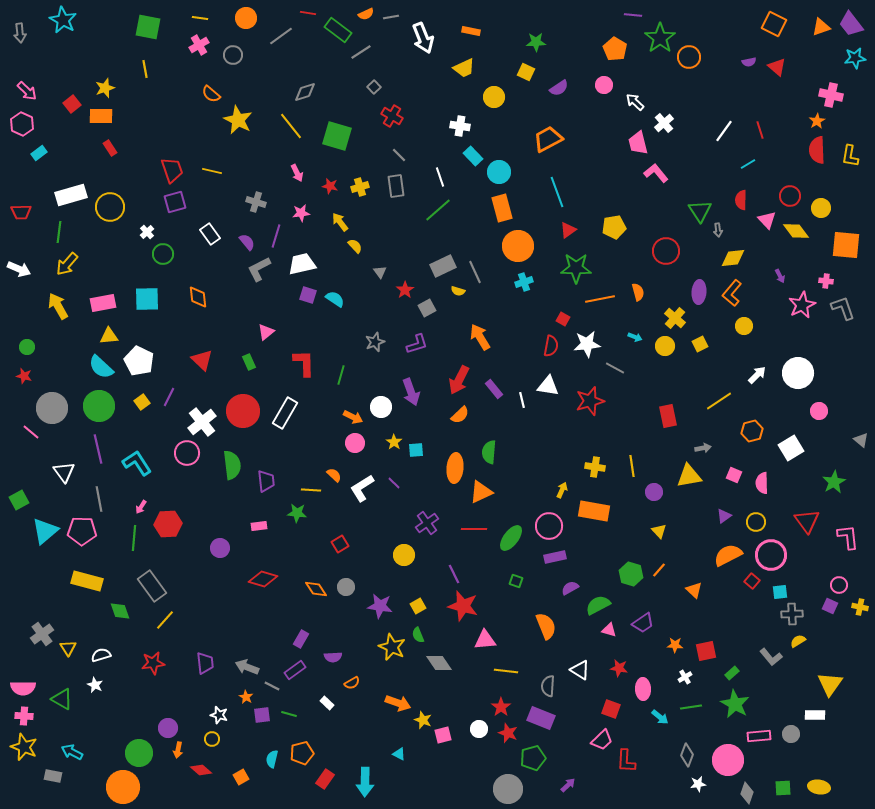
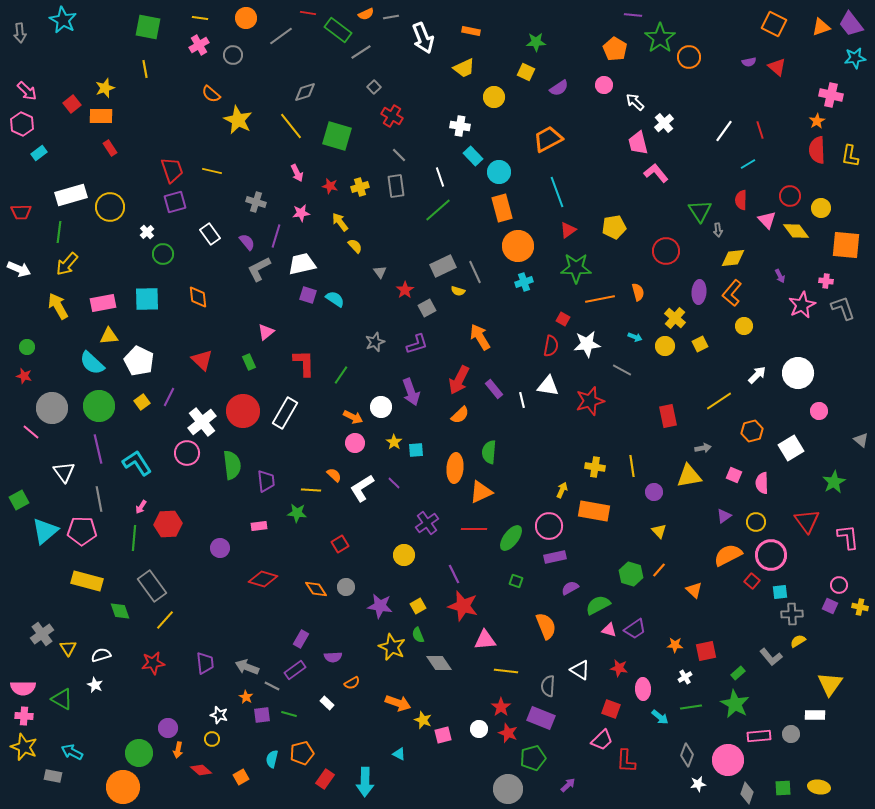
cyan semicircle at (101, 367): moved 9 px left, 4 px up
gray line at (615, 368): moved 7 px right, 2 px down
green line at (341, 375): rotated 18 degrees clockwise
purple trapezoid at (643, 623): moved 8 px left, 6 px down
green rectangle at (732, 673): moved 6 px right
